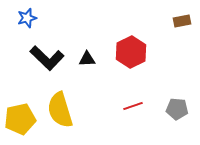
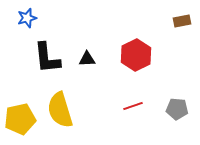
red hexagon: moved 5 px right, 3 px down
black L-shape: rotated 40 degrees clockwise
